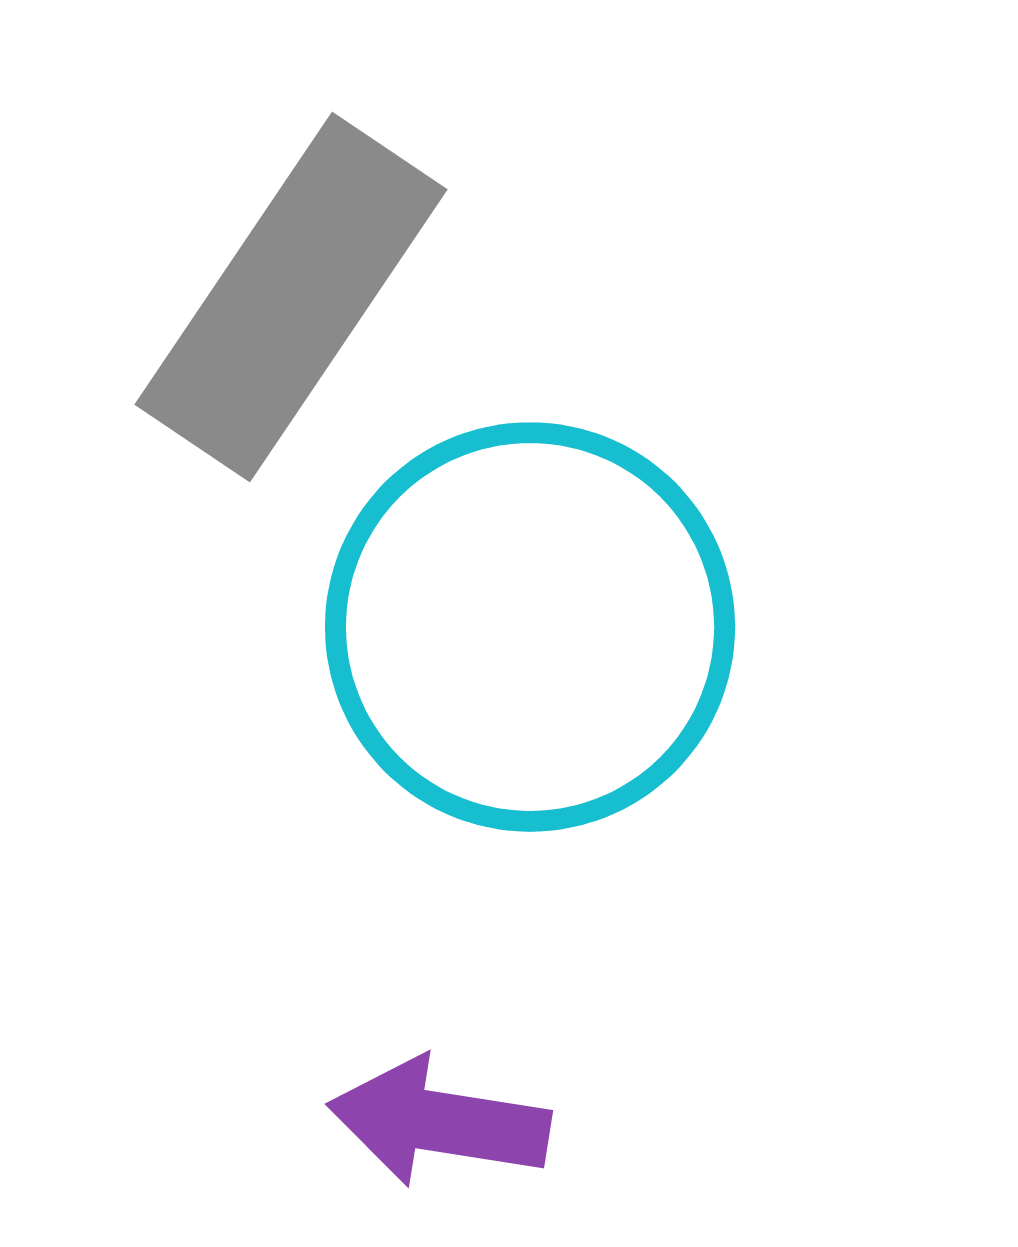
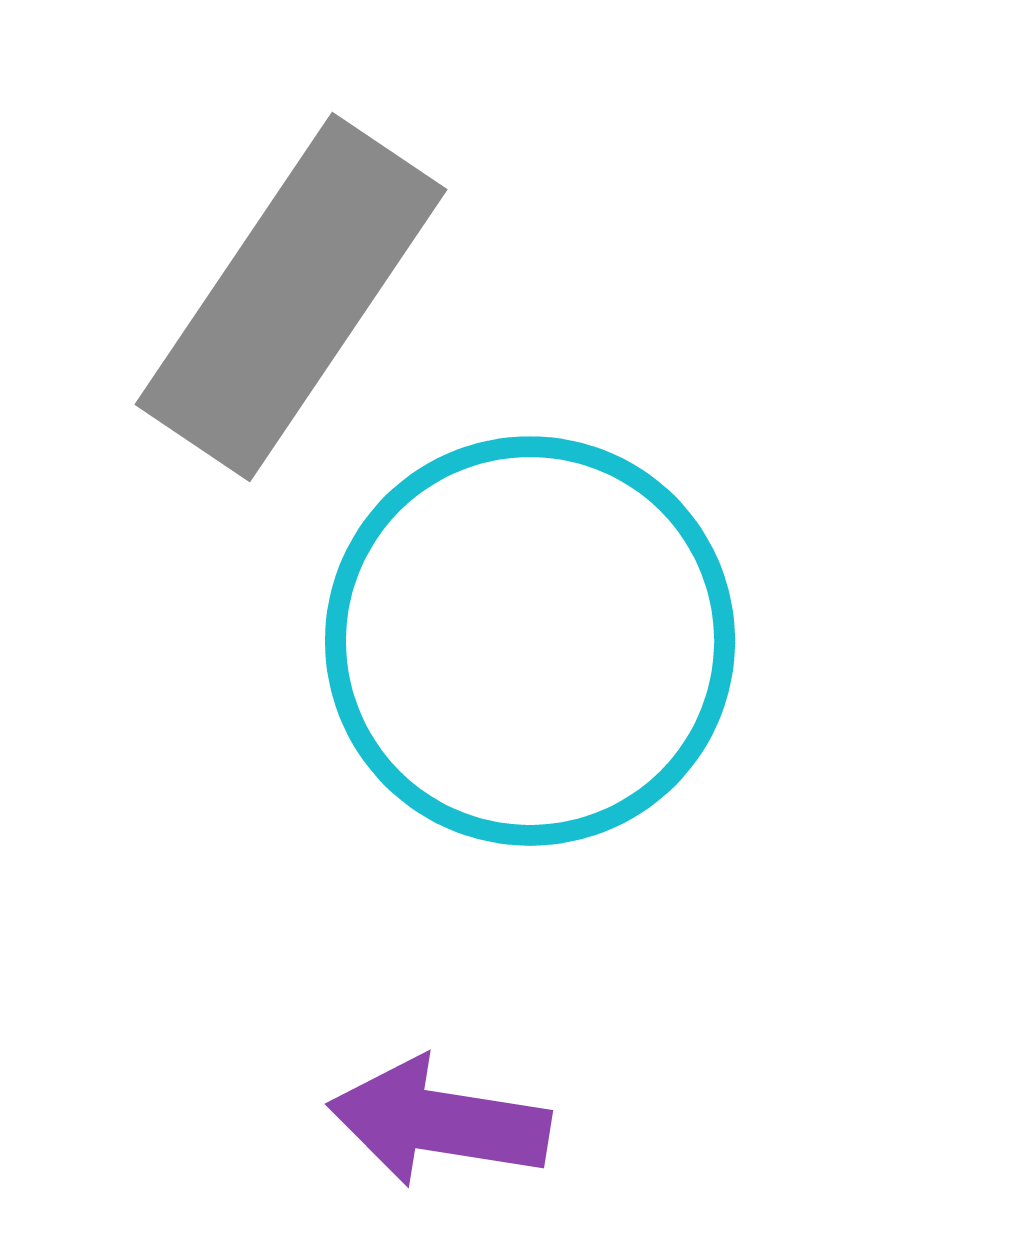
cyan circle: moved 14 px down
